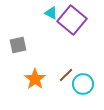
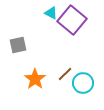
brown line: moved 1 px left, 1 px up
cyan circle: moved 1 px up
